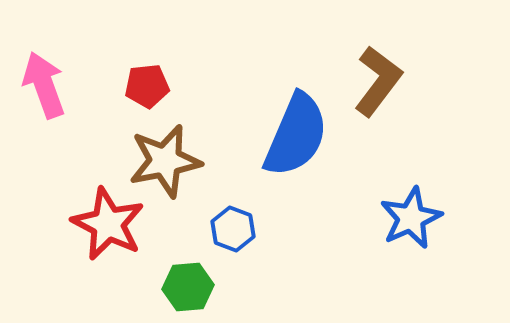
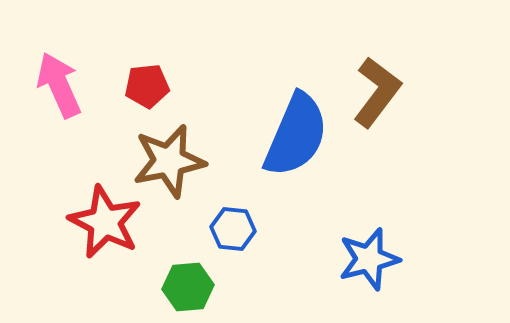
brown L-shape: moved 1 px left, 11 px down
pink arrow: moved 15 px right; rotated 4 degrees counterclockwise
brown star: moved 4 px right
blue star: moved 42 px left, 41 px down; rotated 10 degrees clockwise
red star: moved 3 px left, 2 px up
blue hexagon: rotated 15 degrees counterclockwise
